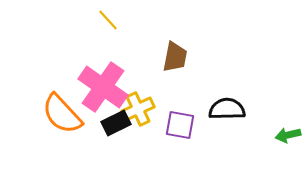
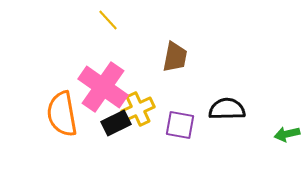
orange semicircle: rotated 33 degrees clockwise
green arrow: moved 1 px left, 1 px up
